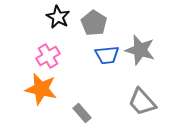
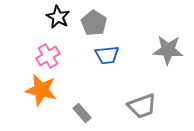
gray star: moved 28 px right; rotated 12 degrees counterclockwise
orange star: moved 1 px down
gray trapezoid: moved 4 px down; rotated 68 degrees counterclockwise
